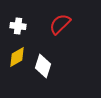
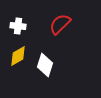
yellow diamond: moved 1 px right, 1 px up
white diamond: moved 2 px right, 1 px up
